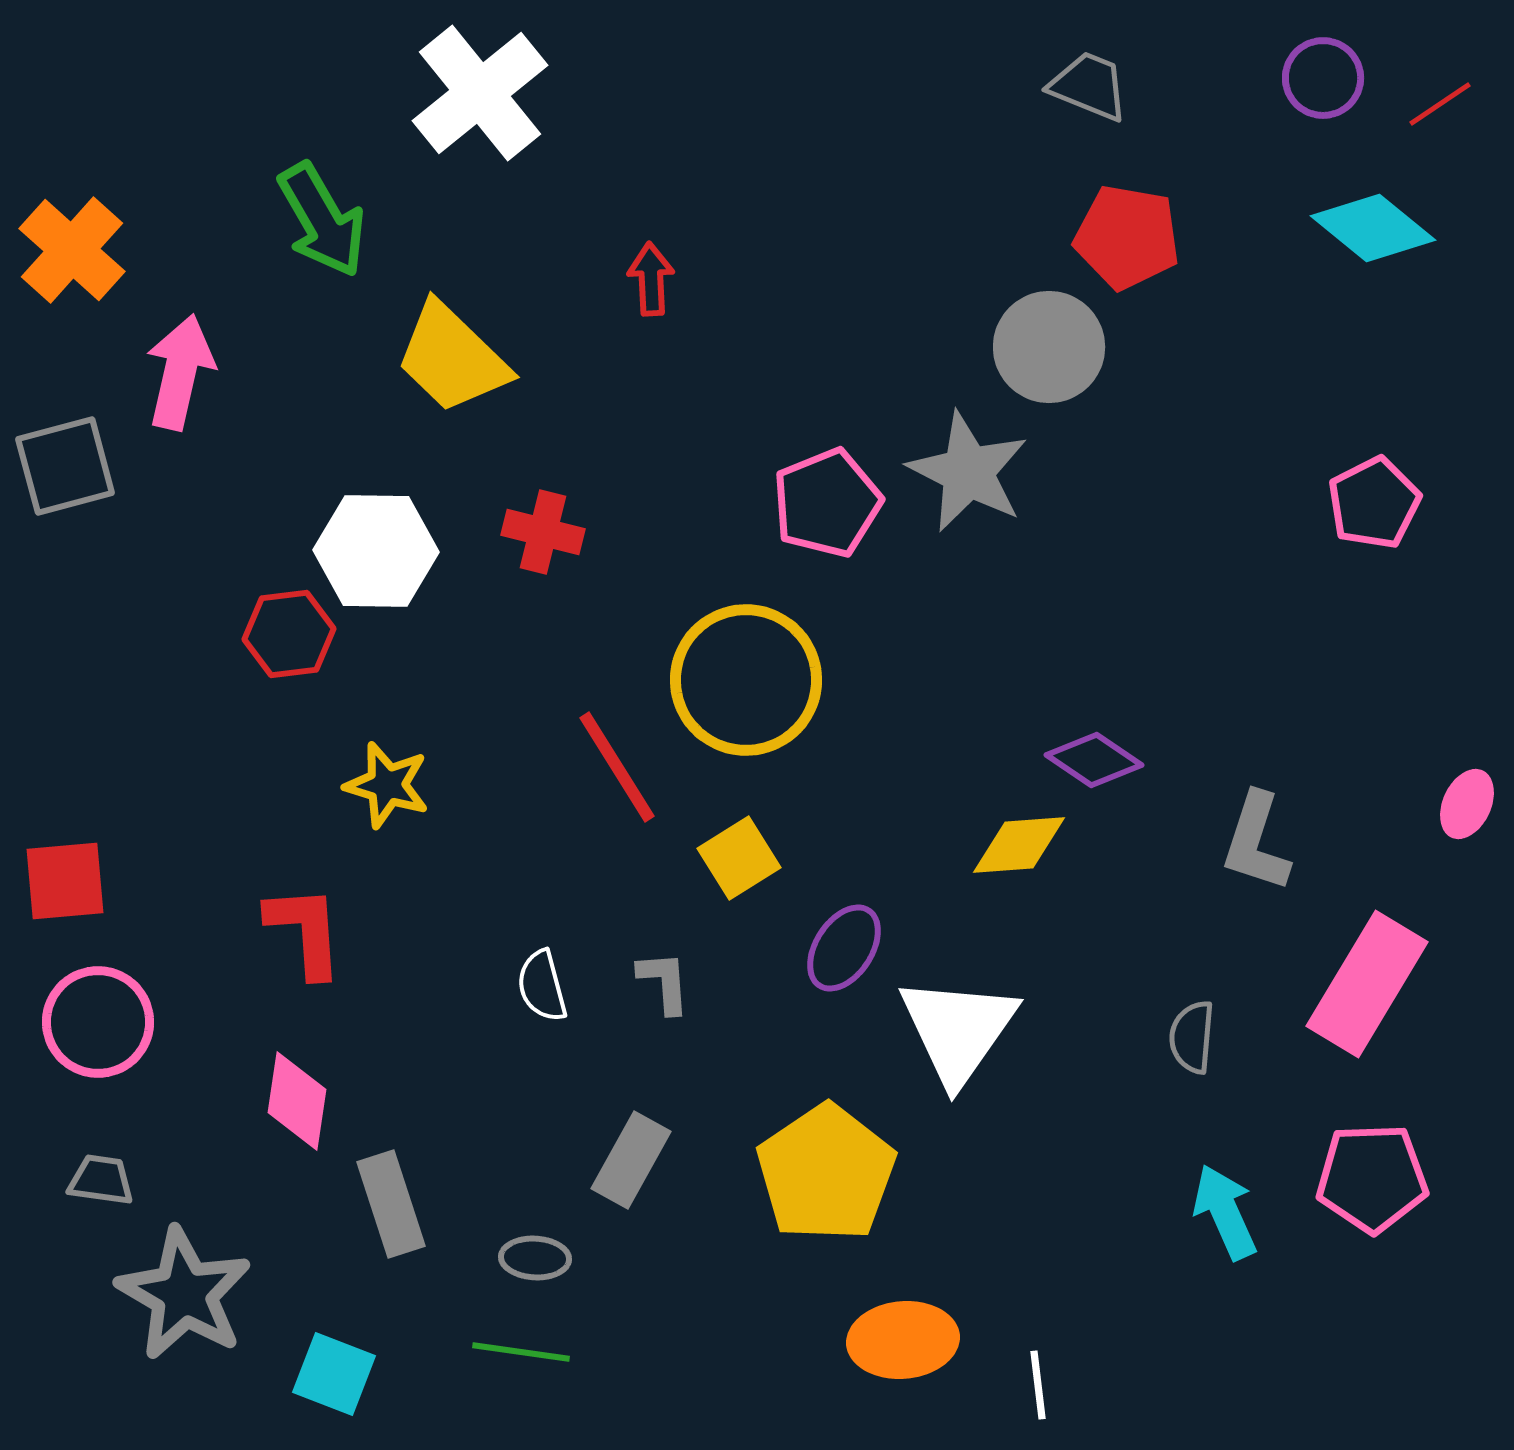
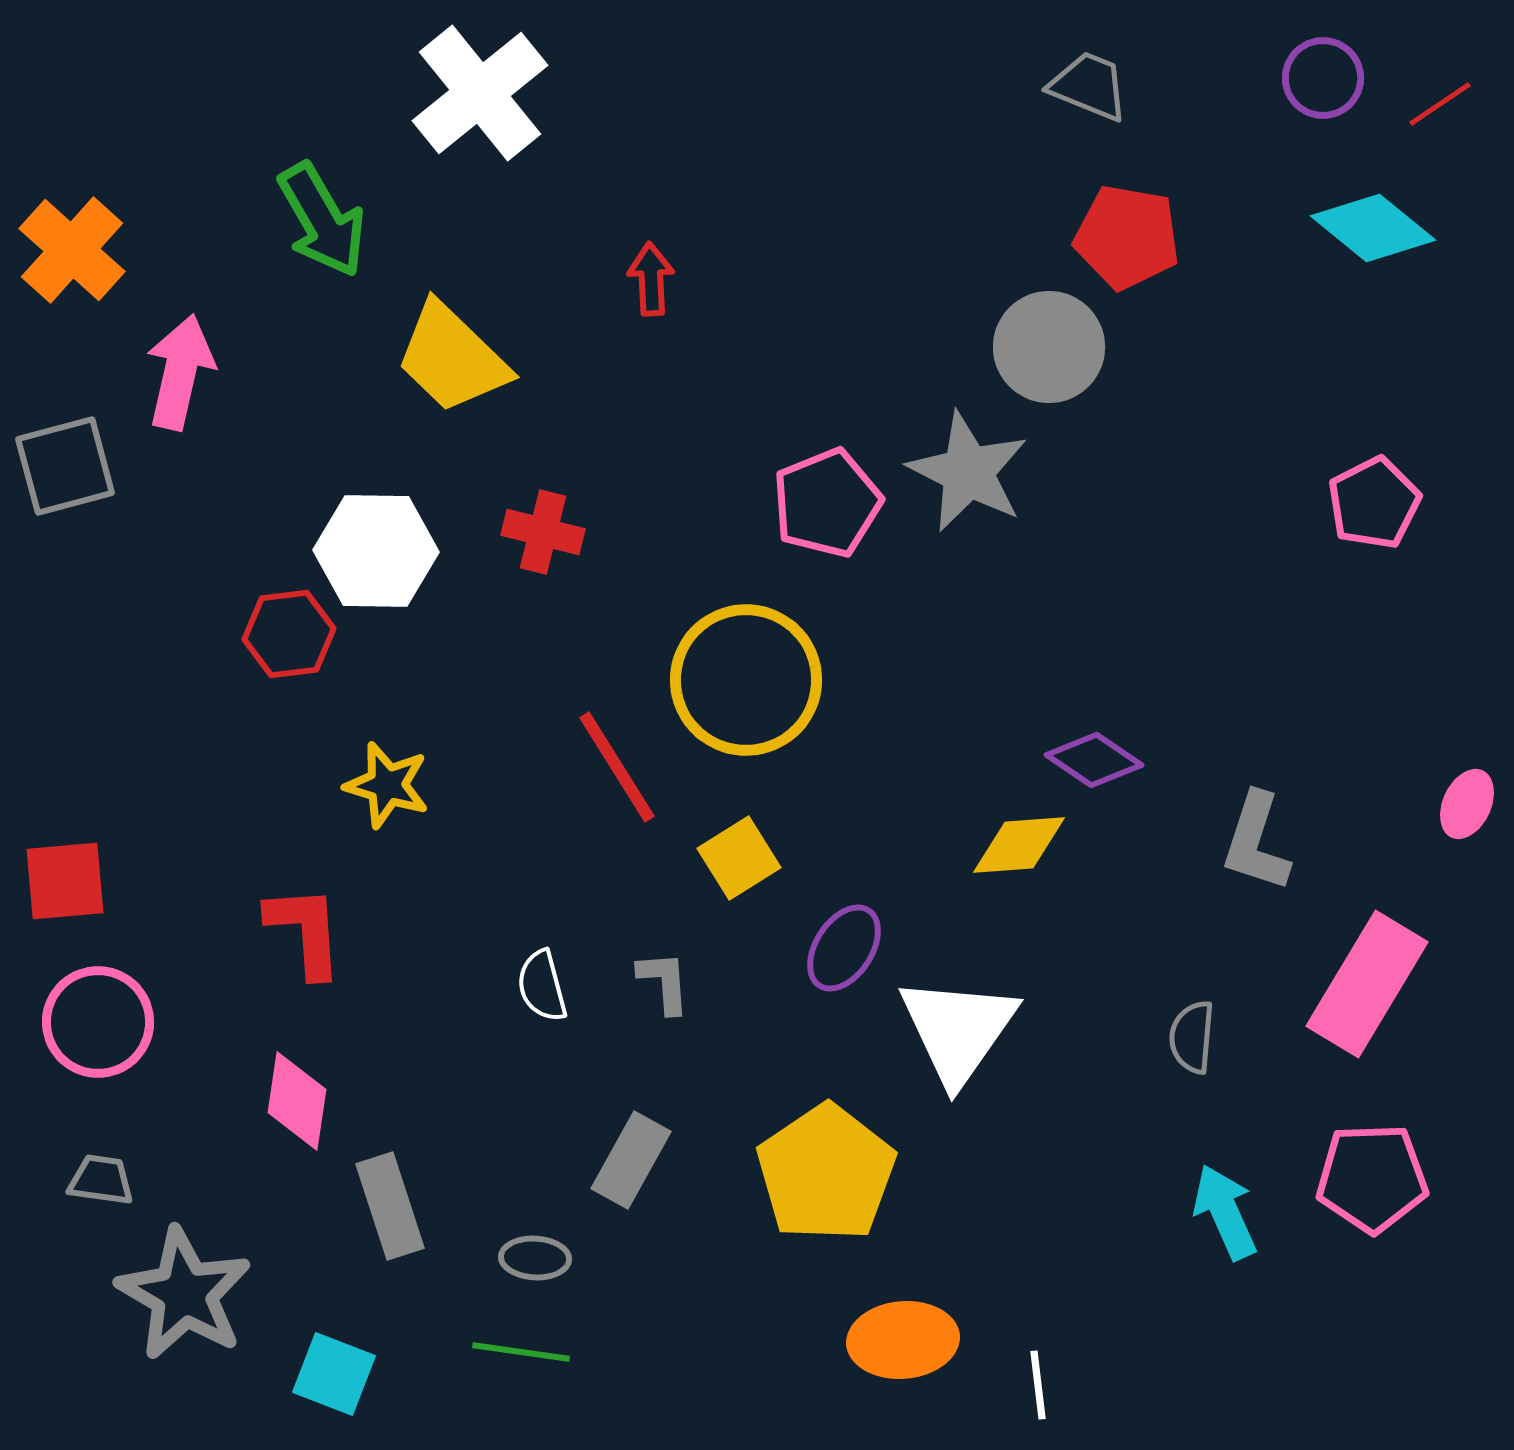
gray rectangle at (391, 1204): moved 1 px left, 2 px down
